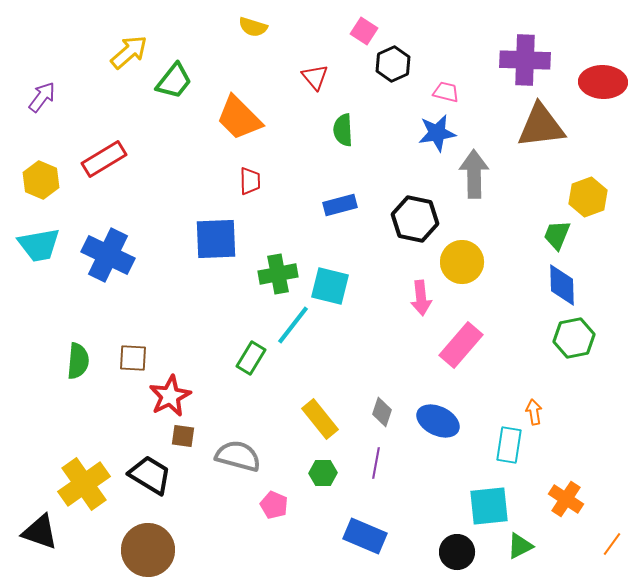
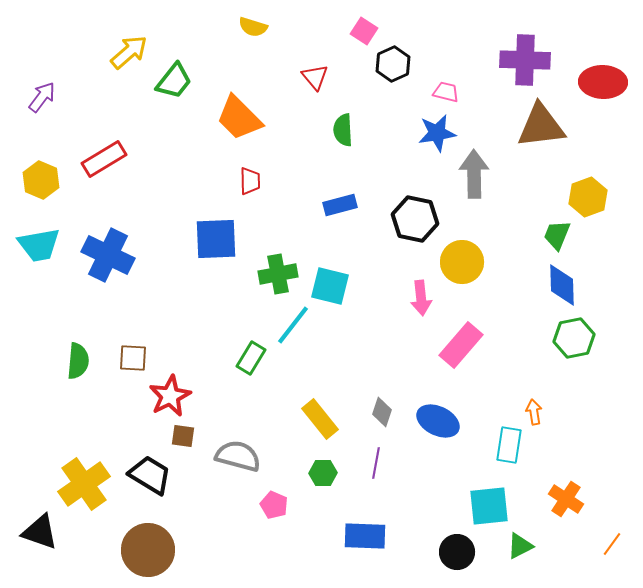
blue rectangle at (365, 536): rotated 21 degrees counterclockwise
